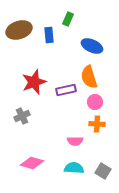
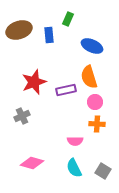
cyan semicircle: rotated 120 degrees counterclockwise
